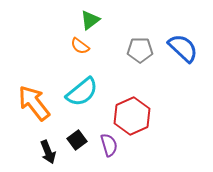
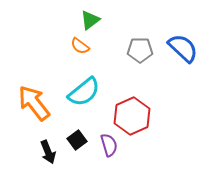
cyan semicircle: moved 2 px right
